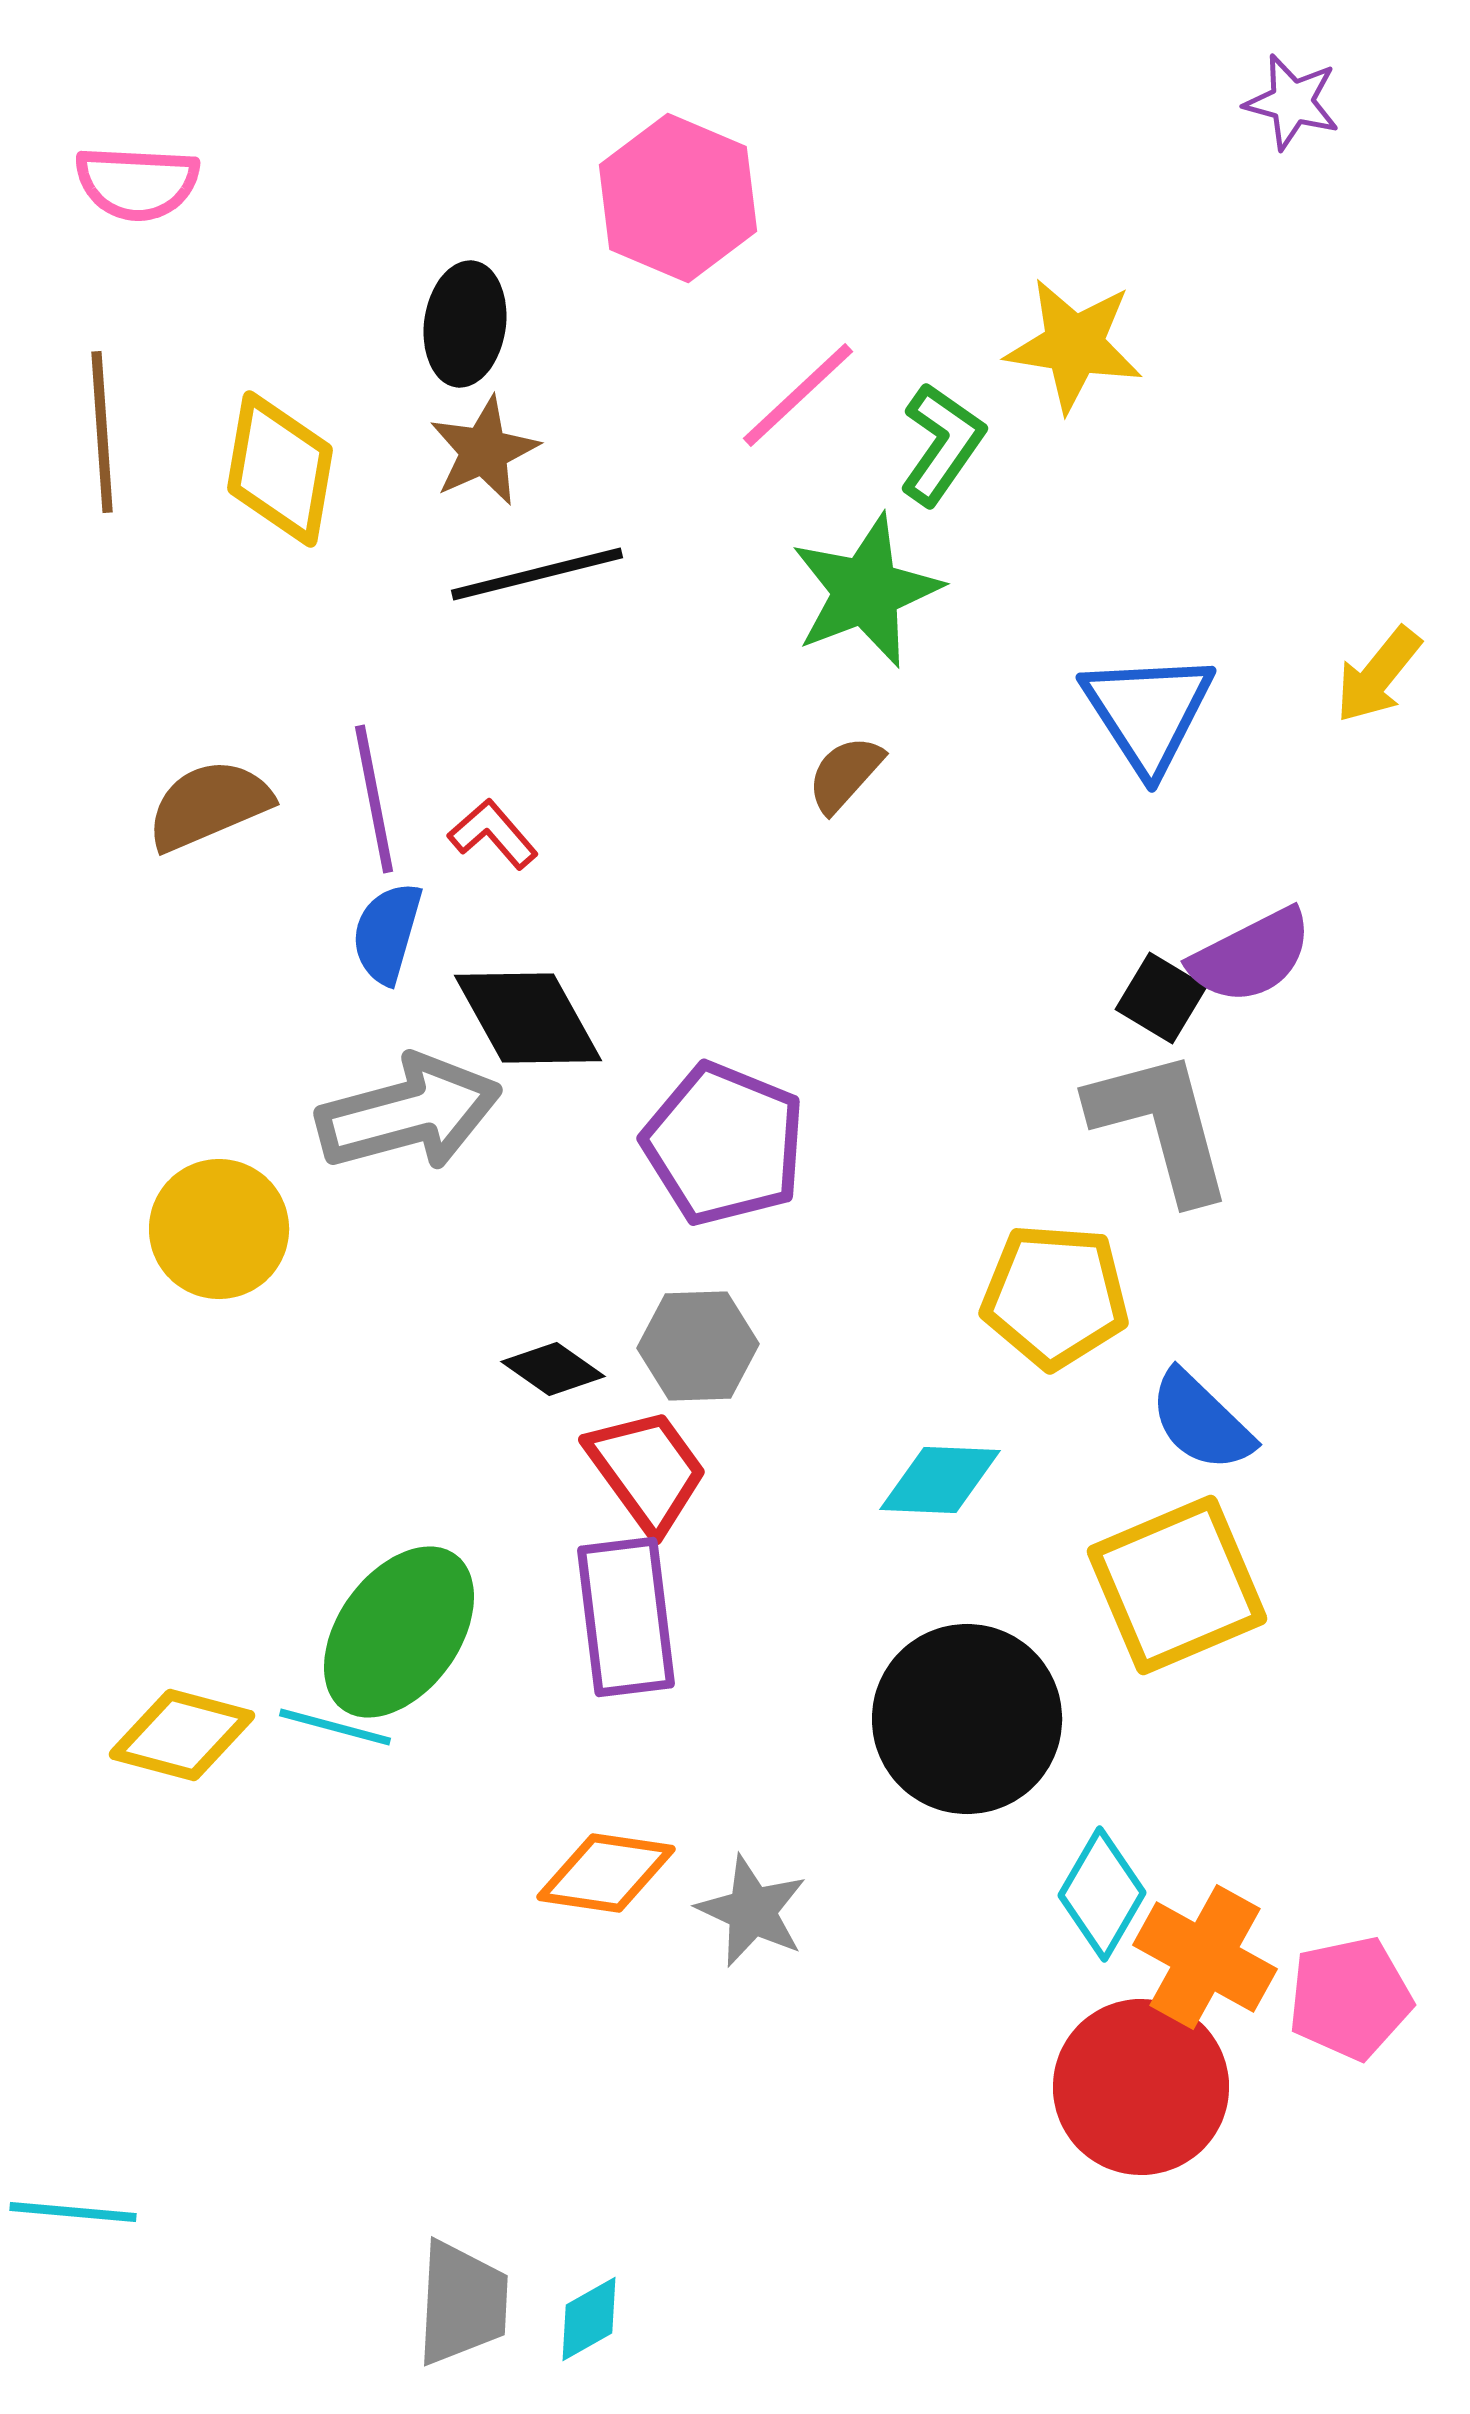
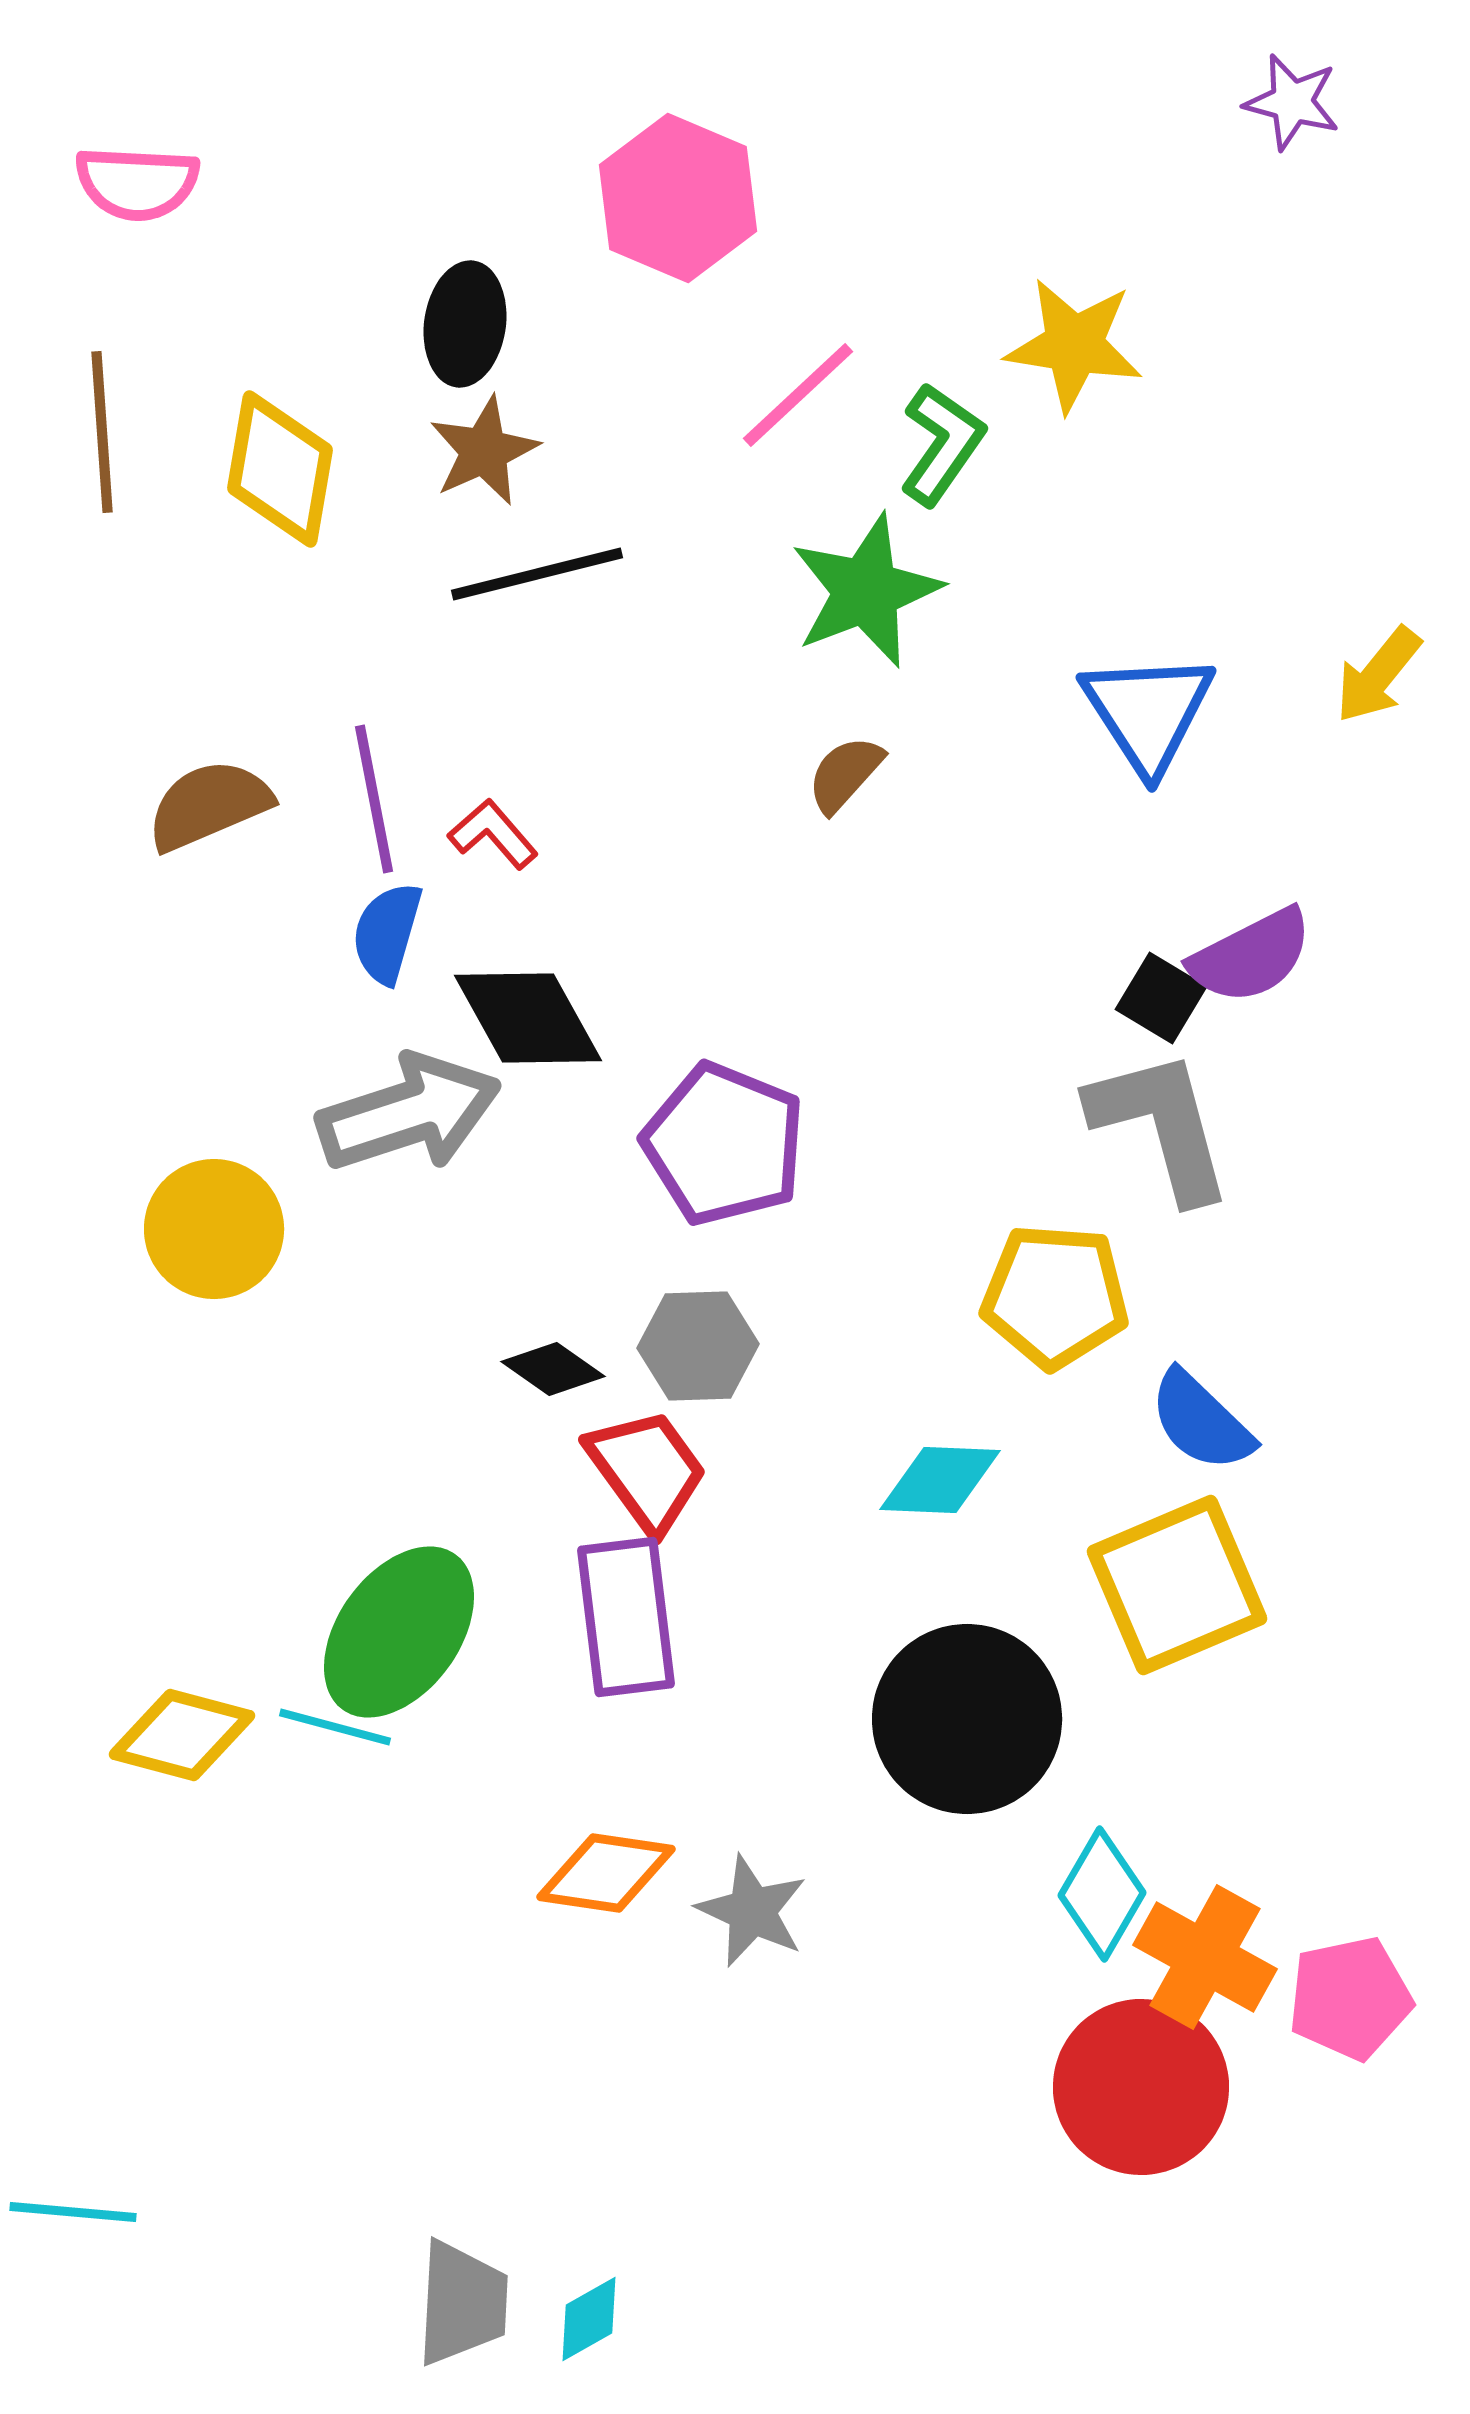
gray arrow at (409, 1113): rotated 3 degrees counterclockwise
yellow circle at (219, 1229): moved 5 px left
